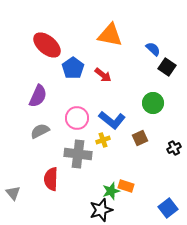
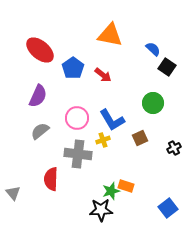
red ellipse: moved 7 px left, 5 px down
blue L-shape: rotated 20 degrees clockwise
gray semicircle: rotated 12 degrees counterclockwise
black star: rotated 15 degrees clockwise
